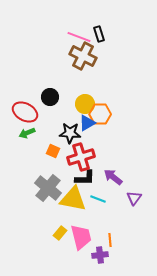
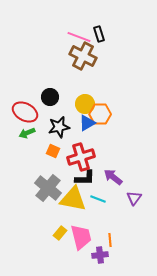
black star: moved 11 px left, 6 px up; rotated 15 degrees counterclockwise
